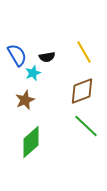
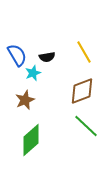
green diamond: moved 2 px up
